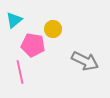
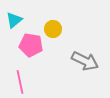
pink pentagon: moved 2 px left
pink line: moved 10 px down
